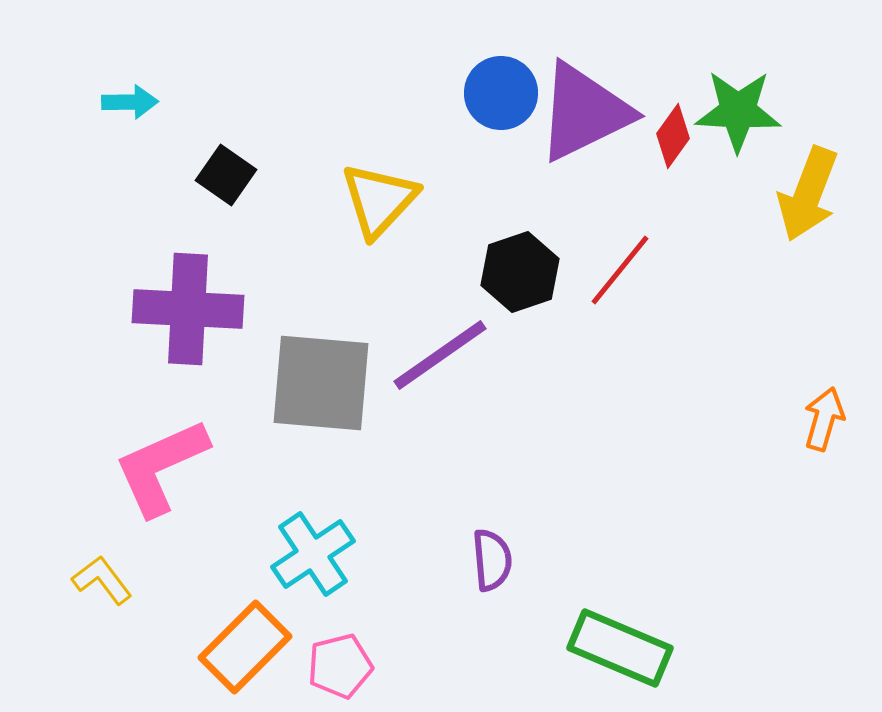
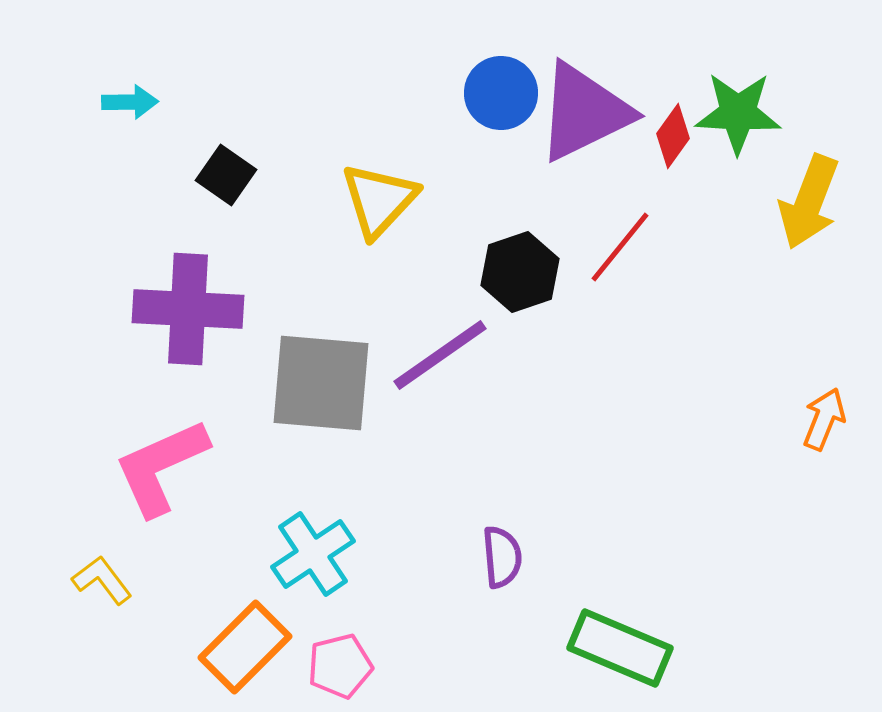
green star: moved 2 px down
yellow arrow: moved 1 px right, 8 px down
red line: moved 23 px up
orange arrow: rotated 6 degrees clockwise
purple semicircle: moved 10 px right, 3 px up
